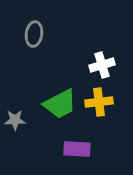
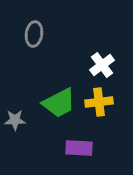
white cross: rotated 20 degrees counterclockwise
green trapezoid: moved 1 px left, 1 px up
purple rectangle: moved 2 px right, 1 px up
